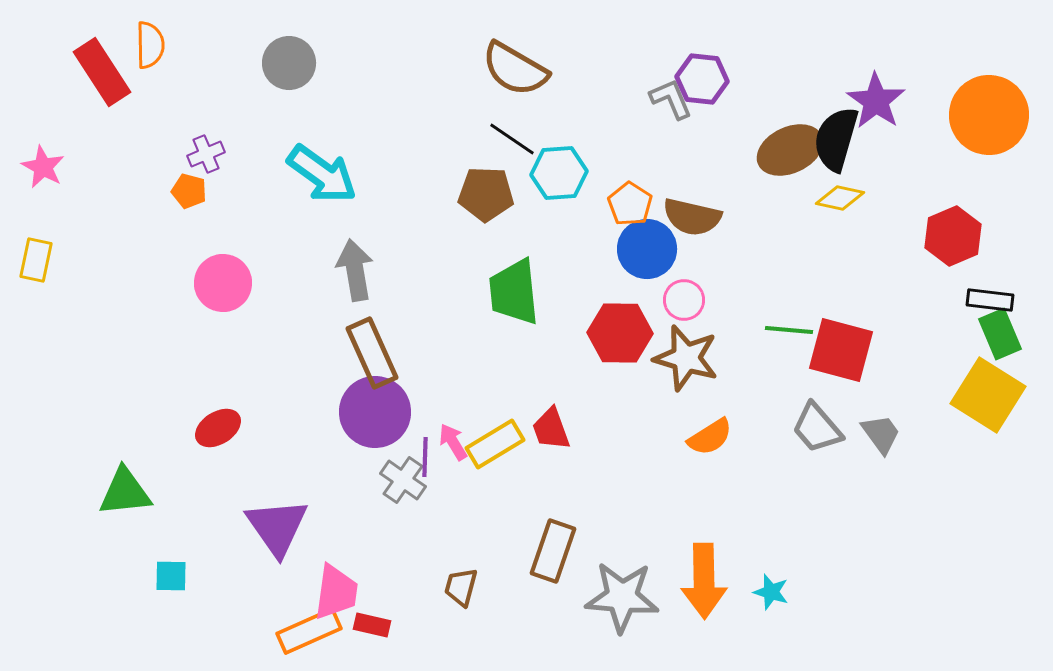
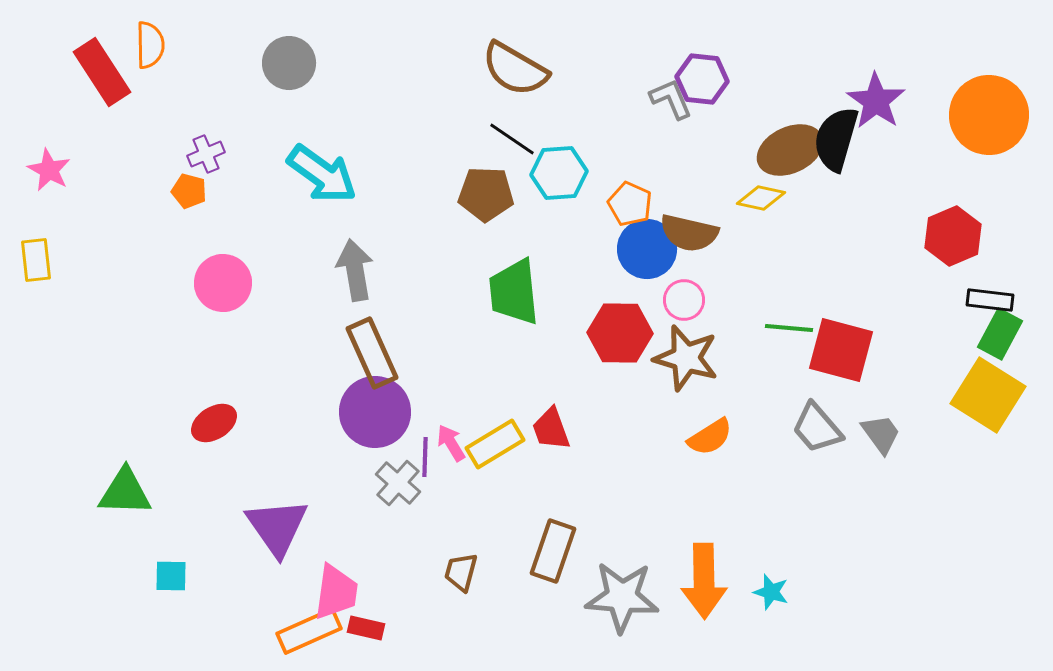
pink star at (43, 167): moved 6 px right, 3 px down
yellow diamond at (840, 198): moved 79 px left
orange pentagon at (630, 204): rotated 9 degrees counterclockwise
brown semicircle at (692, 217): moved 3 px left, 16 px down
yellow rectangle at (36, 260): rotated 18 degrees counterclockwise
green line at (789, 330): moved 2 px up
green rectangle at (1000, 334): rotated 51 degrees clockwise
red ellipse at (218, 428): moved 4 px left, 5 px up
pink arrow at (453, 442): moved 2 px left, 1 px down
gray cross at (403, 480): moved 5 px left, 3 px down; rotated 6 degrees clockwise
green triangle at (125, 492): rotated 8 degrees clockwise
brown trapezoid at (461, 587): moved 15 px up
red rectangle at (372, 625): moved 6 px left, 3 px down
